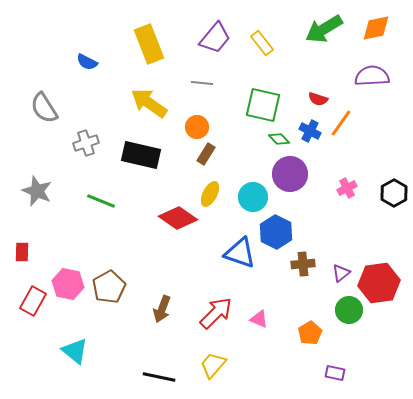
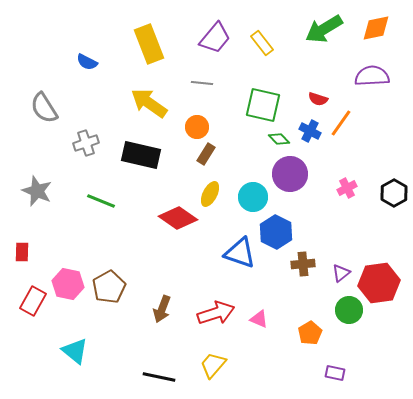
red arrow at (216, 313): rotated 27 degrees clockwise
